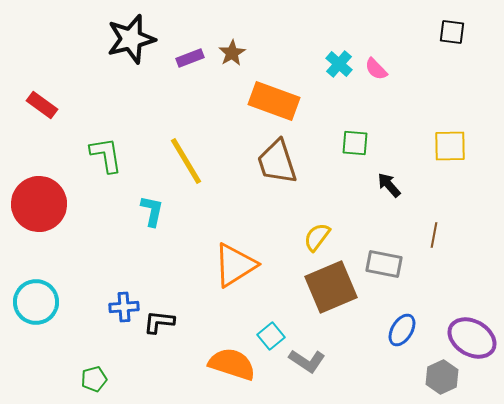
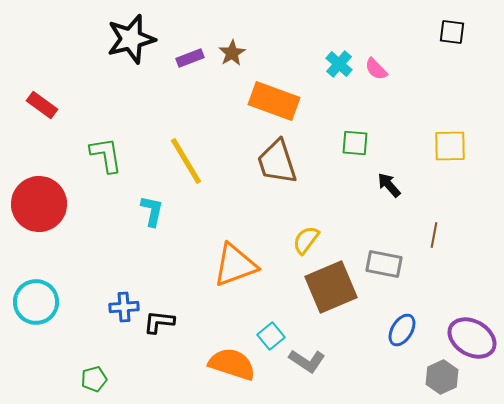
yellow semicircle: moved 11 px left, 3 px down
orange triangle: rotated 12 degrees clockwise
